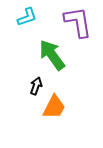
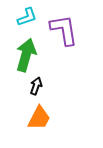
purple L-shape: moved 14 px left, 8 px down
green arrow: moved 26 px left; rotated 52 degrees clockwise
orange trapezoid: moved 15 px left, 11 px down
